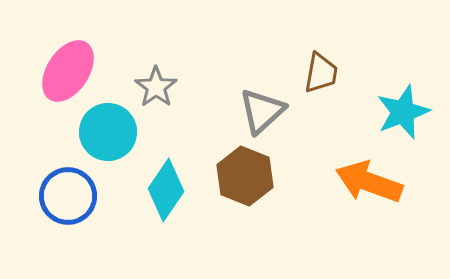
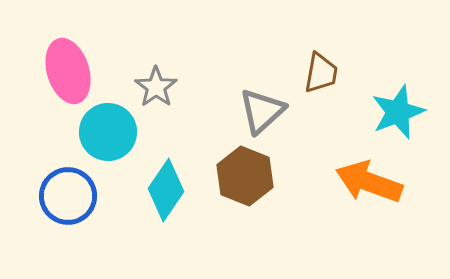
pink ellipse: rotated 50 degrees counterclockwise
cyan star: moved 5 px left
